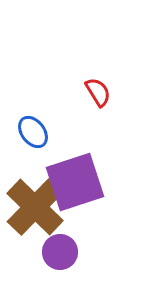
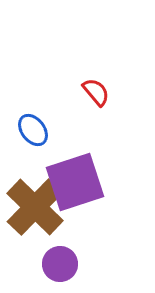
red semicircle: moved 2 px left; rotated 8 degrees counterclockwise
blue ellipse: moved 2 px up
purple circle: moved 12 px down
